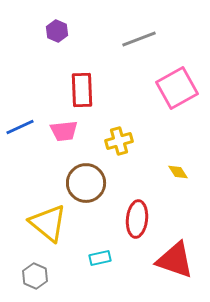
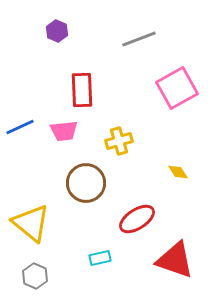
red ellipse: rotated 51 degrees clockwise
yellow triangle: moved 17 px left
